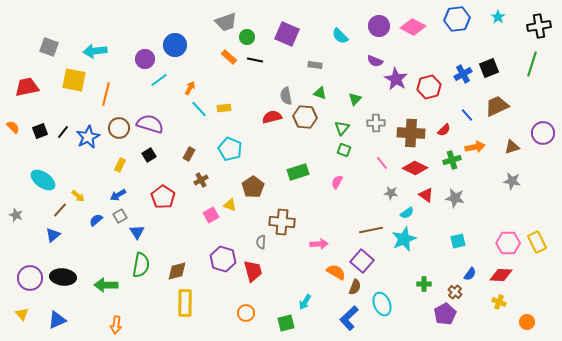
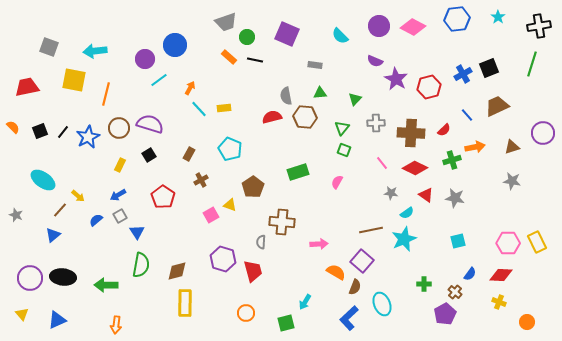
green triangle at (320, 93): rotated 24 degrees counterclockwise
